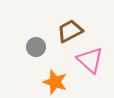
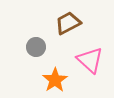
brown trapezoid: moved 2 px left, 8 px up
orange star: moved 2 px up; rotated 20 degrees clockwise
